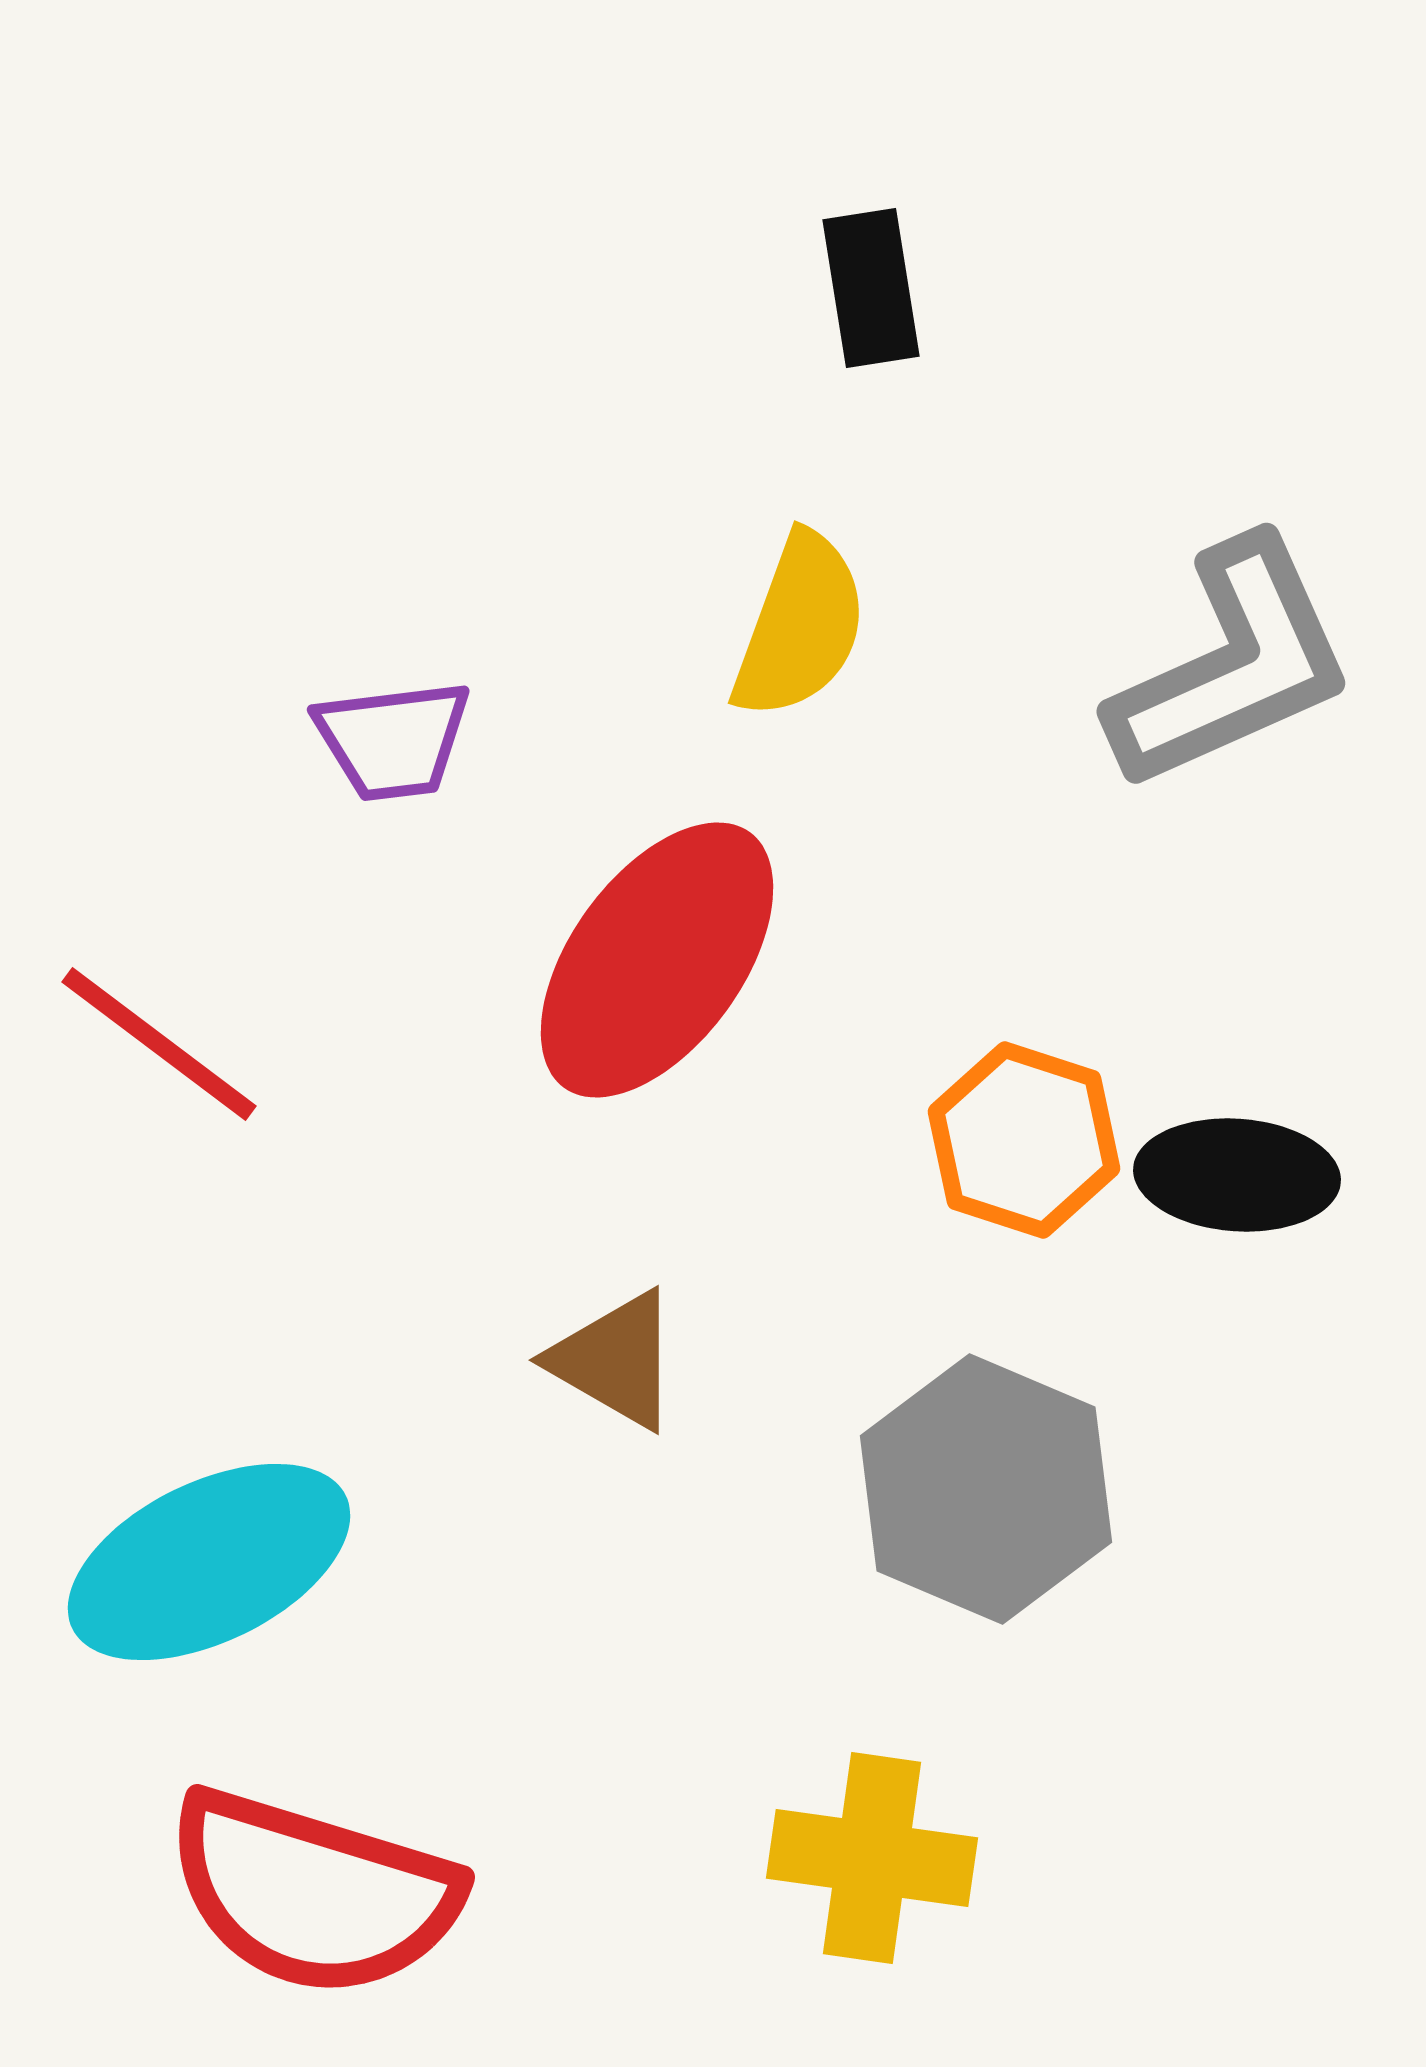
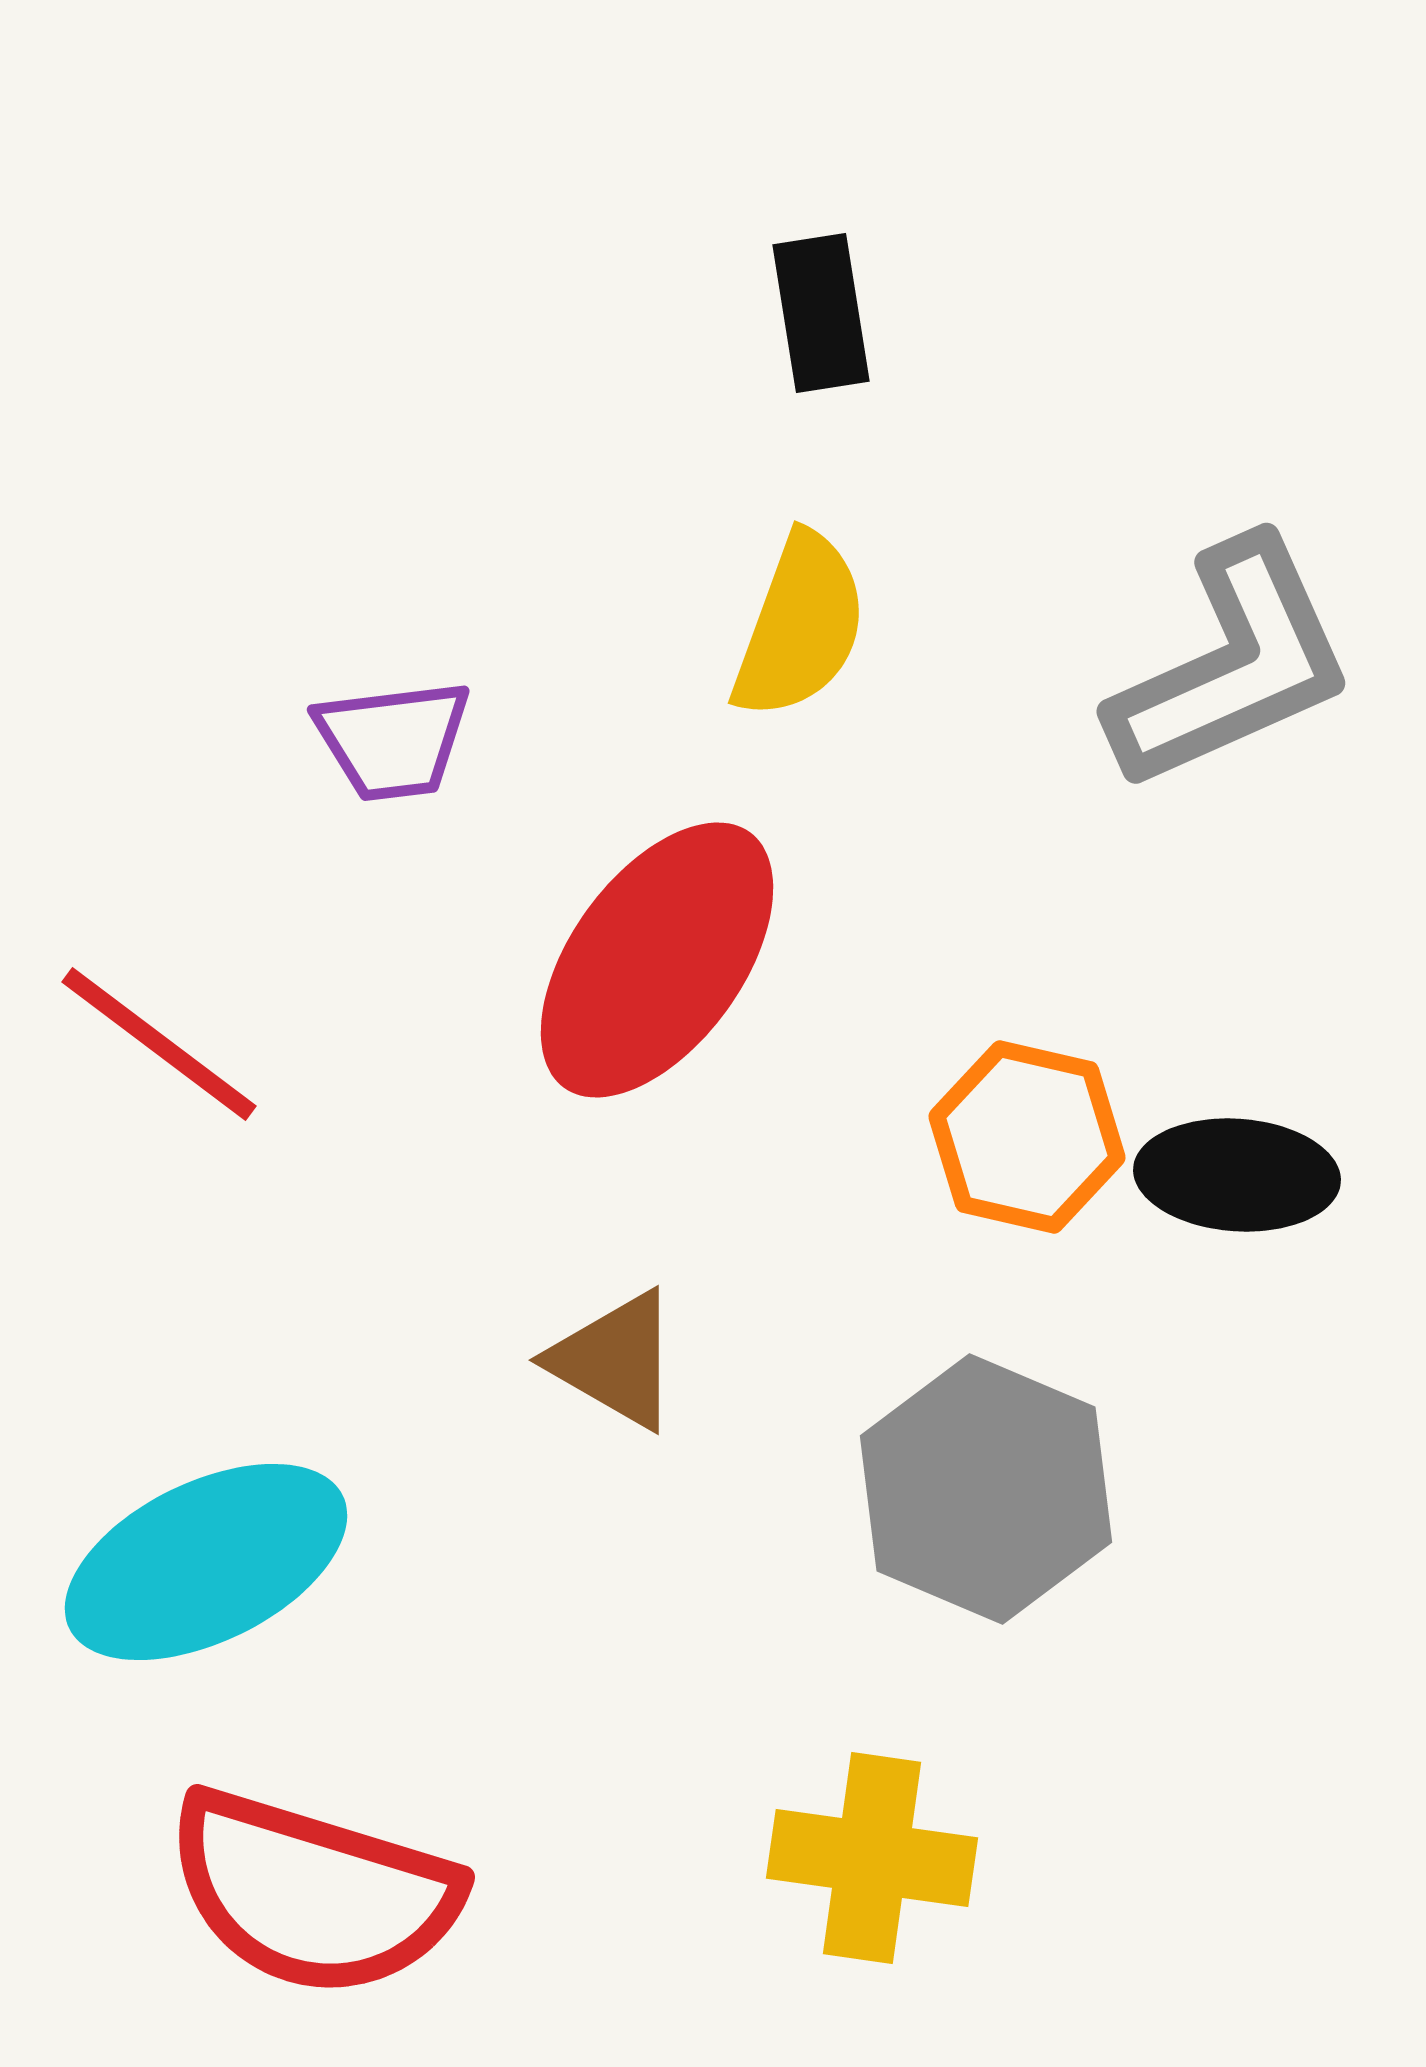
black rectangle: moved 50 px left, 25 px down
orange hexagon: moved 3 px right, 3 px up; rotated 5 degrees counterclockwise
cyan ellipse: moved 3 px left
